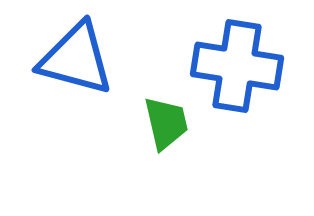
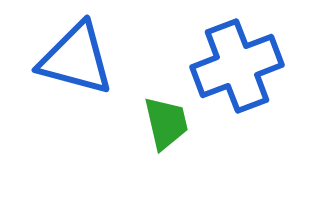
blue cross: rotated 30 degrees counterclockwise
